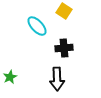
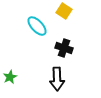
black cross: rotated 24 degrees clockwise
